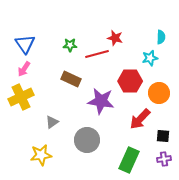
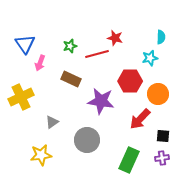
green star: moved 1 px down; rotated 16 degrees counterclockwise
pink arrow: moved 16 px right, 6 px up; rotated 14 degrees counterclockwise
orange circle: moved 1 px left, 1 px down
purple cross: moved 2 px left, 1 px up
